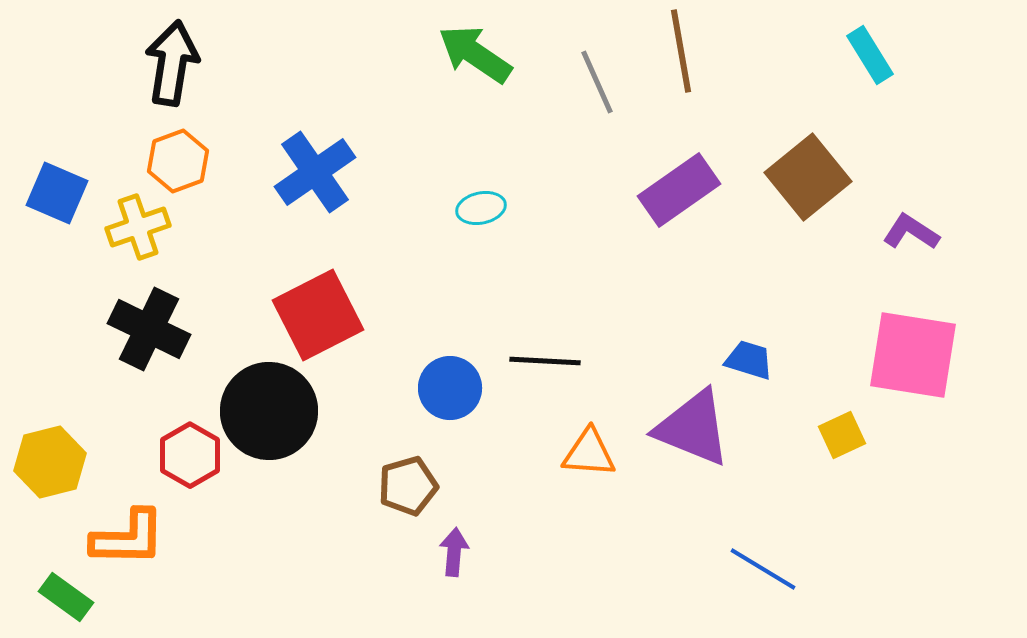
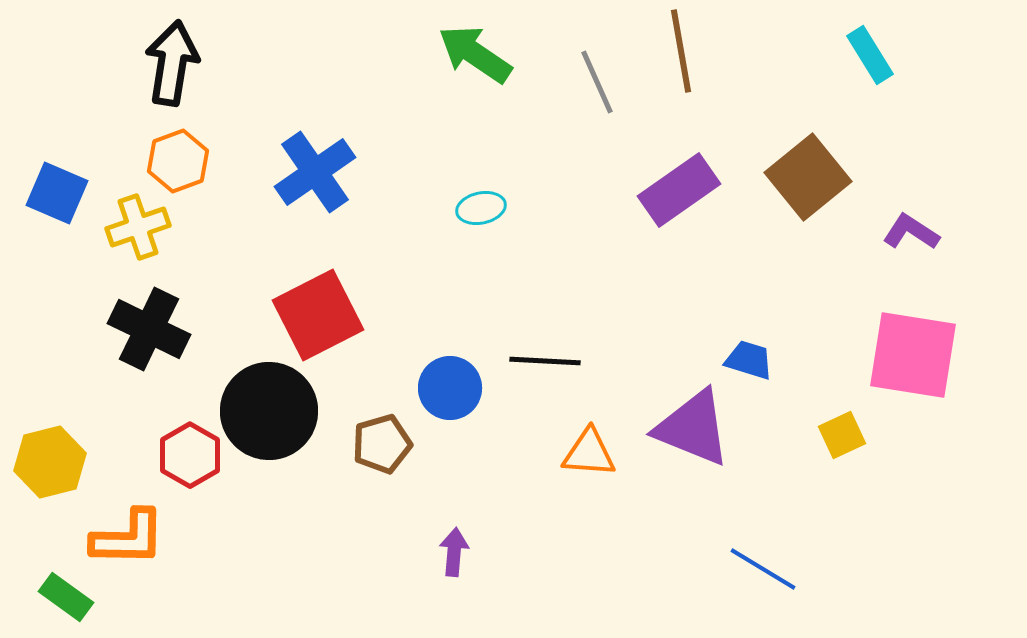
brown pentagon: moved 26 px left, 42 px up
